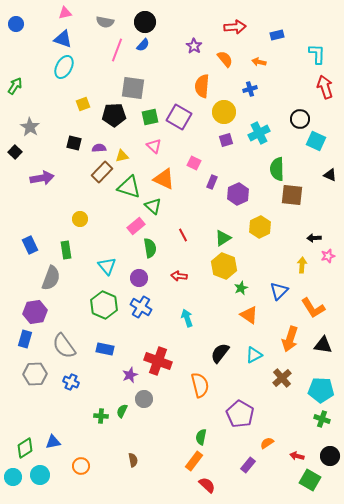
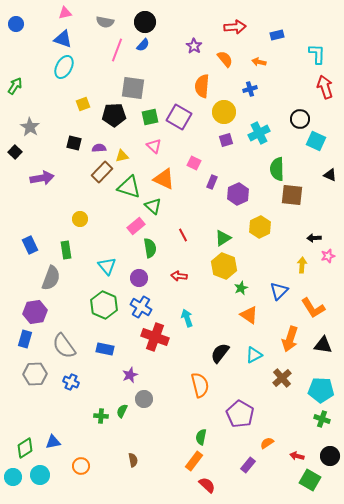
red cross at (158, 361): moved 3 px left, 24 px up
